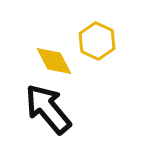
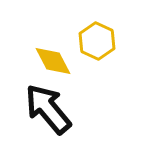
yellow diamond: moved 1 px left
